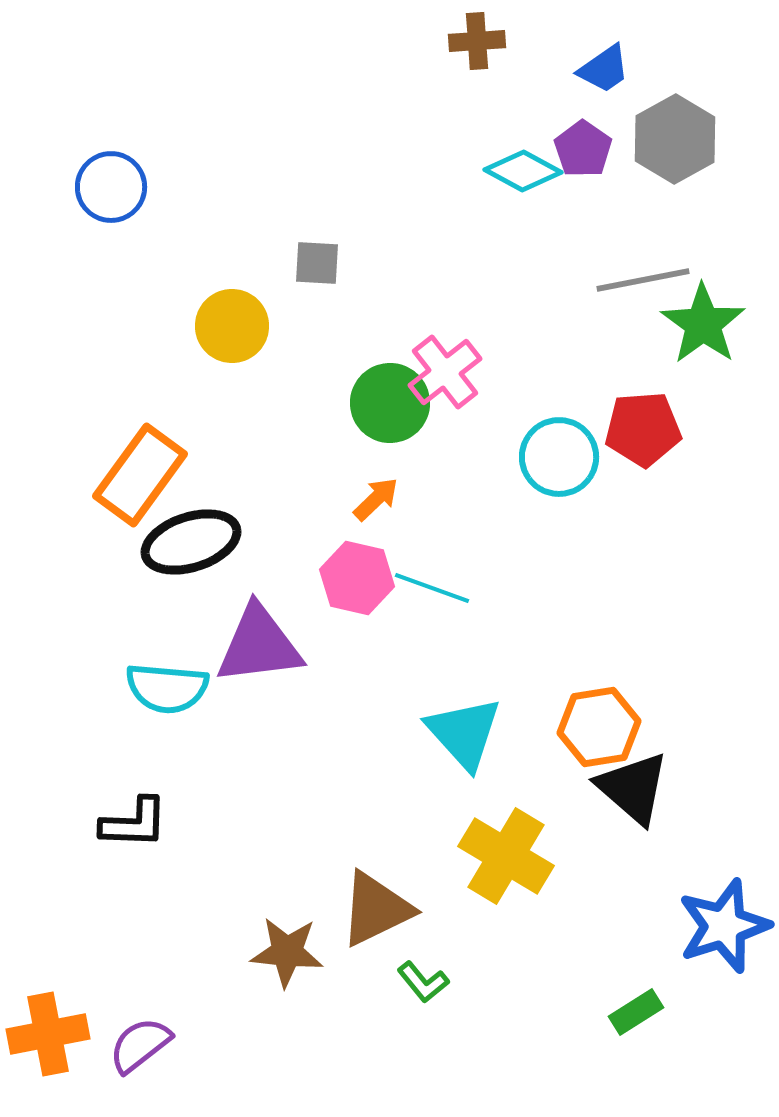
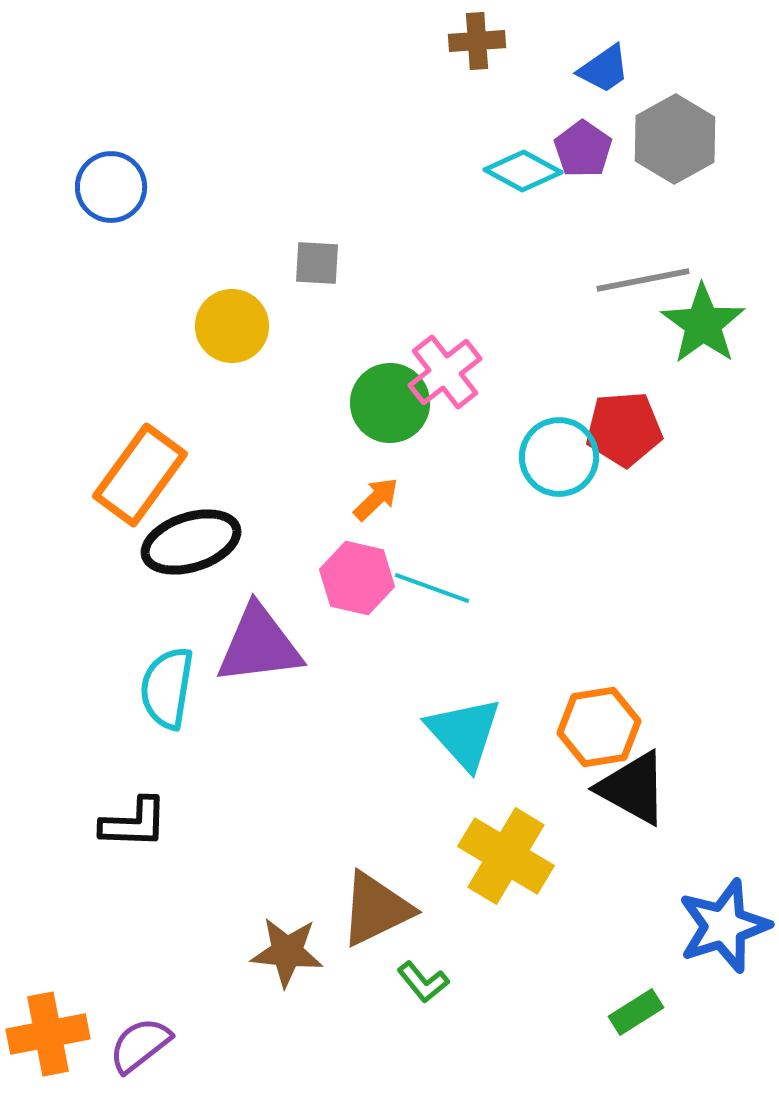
red pentagon: moved 19 px left
cyan semicircle: rotated 94 degrees clockwise
black triangle: rotated 12 degrees counterclockwise
